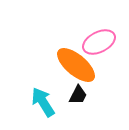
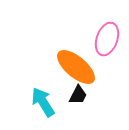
pink ellipse: moved 8 px right, 3 px up; rotated 44 degrees counterclockwise
orange ellipse: moved 2 px down
